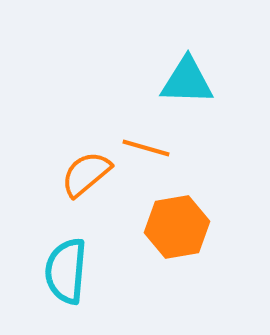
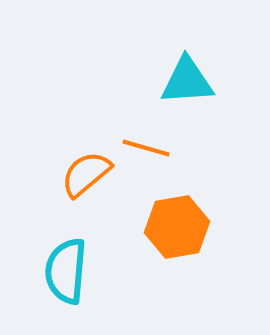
cyan triangle: rotated 6 degrees counterclockwise
